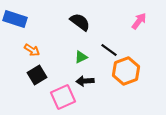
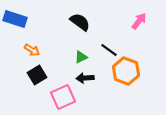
orange hexagon: rotated 20 degrees counterclockwise
black arrow: moved 3 px up
